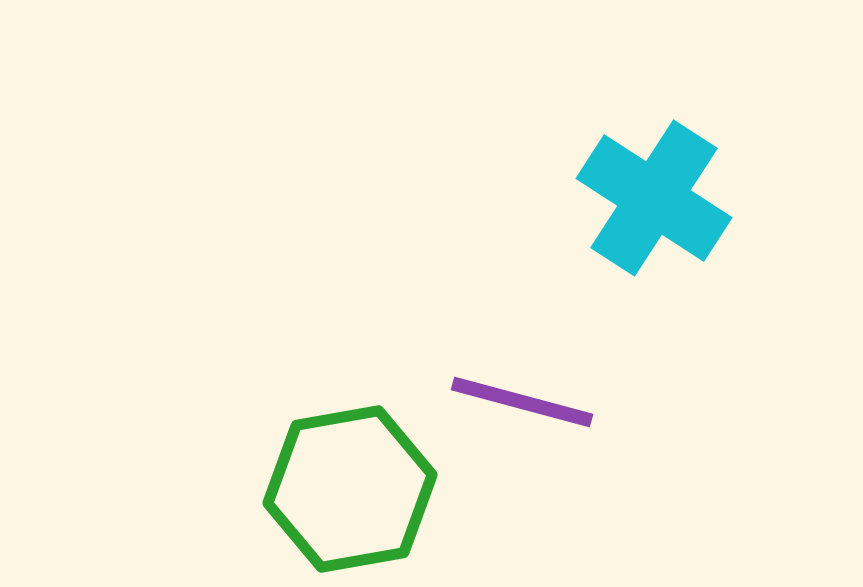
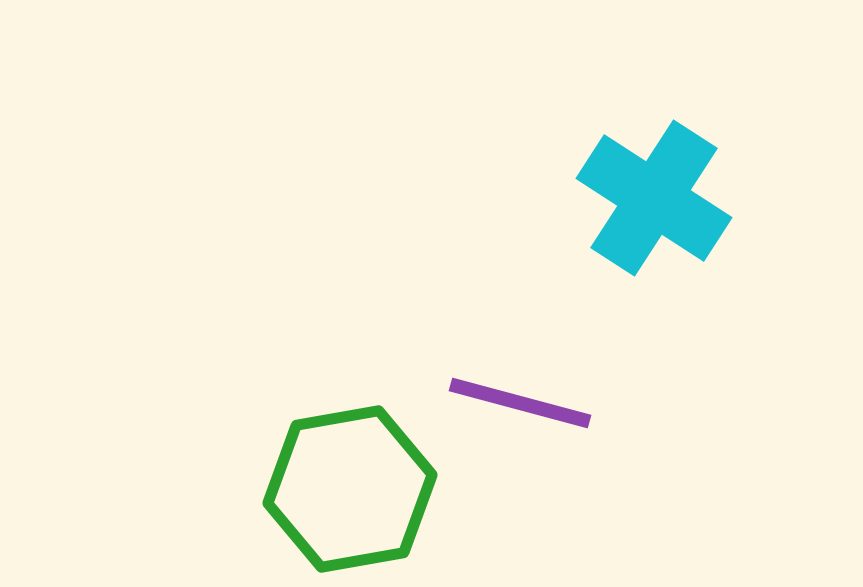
purple line: moved 2 px left, 1 px down
